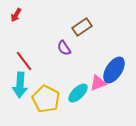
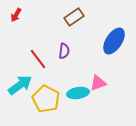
brown rectangle: moved 8 px left, 10 px up
purple semicircle: moved 3 px down; rotated 140 degrees counterclockwise
red line: moved 14 px right, 2 px up
blue ellipse: moved 29 px up
cyan arrow: rotated 130 degrees counterclockwise
cyan ellipse: rotated 35 degrees clockwise
